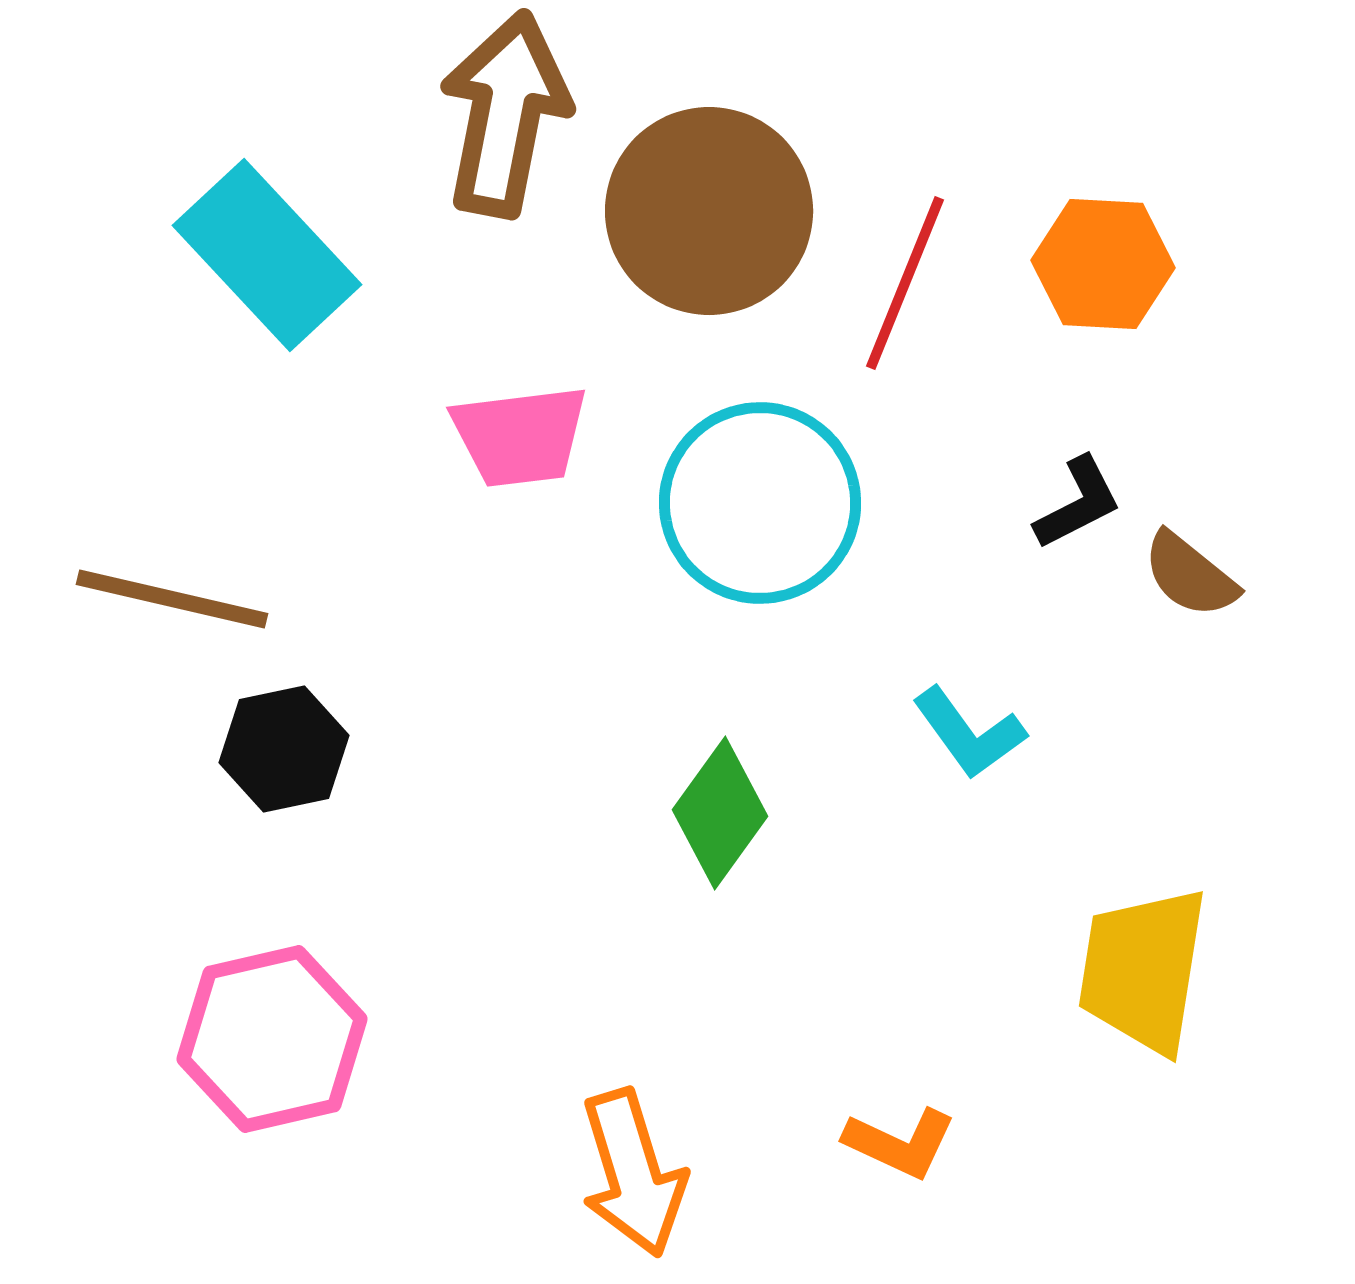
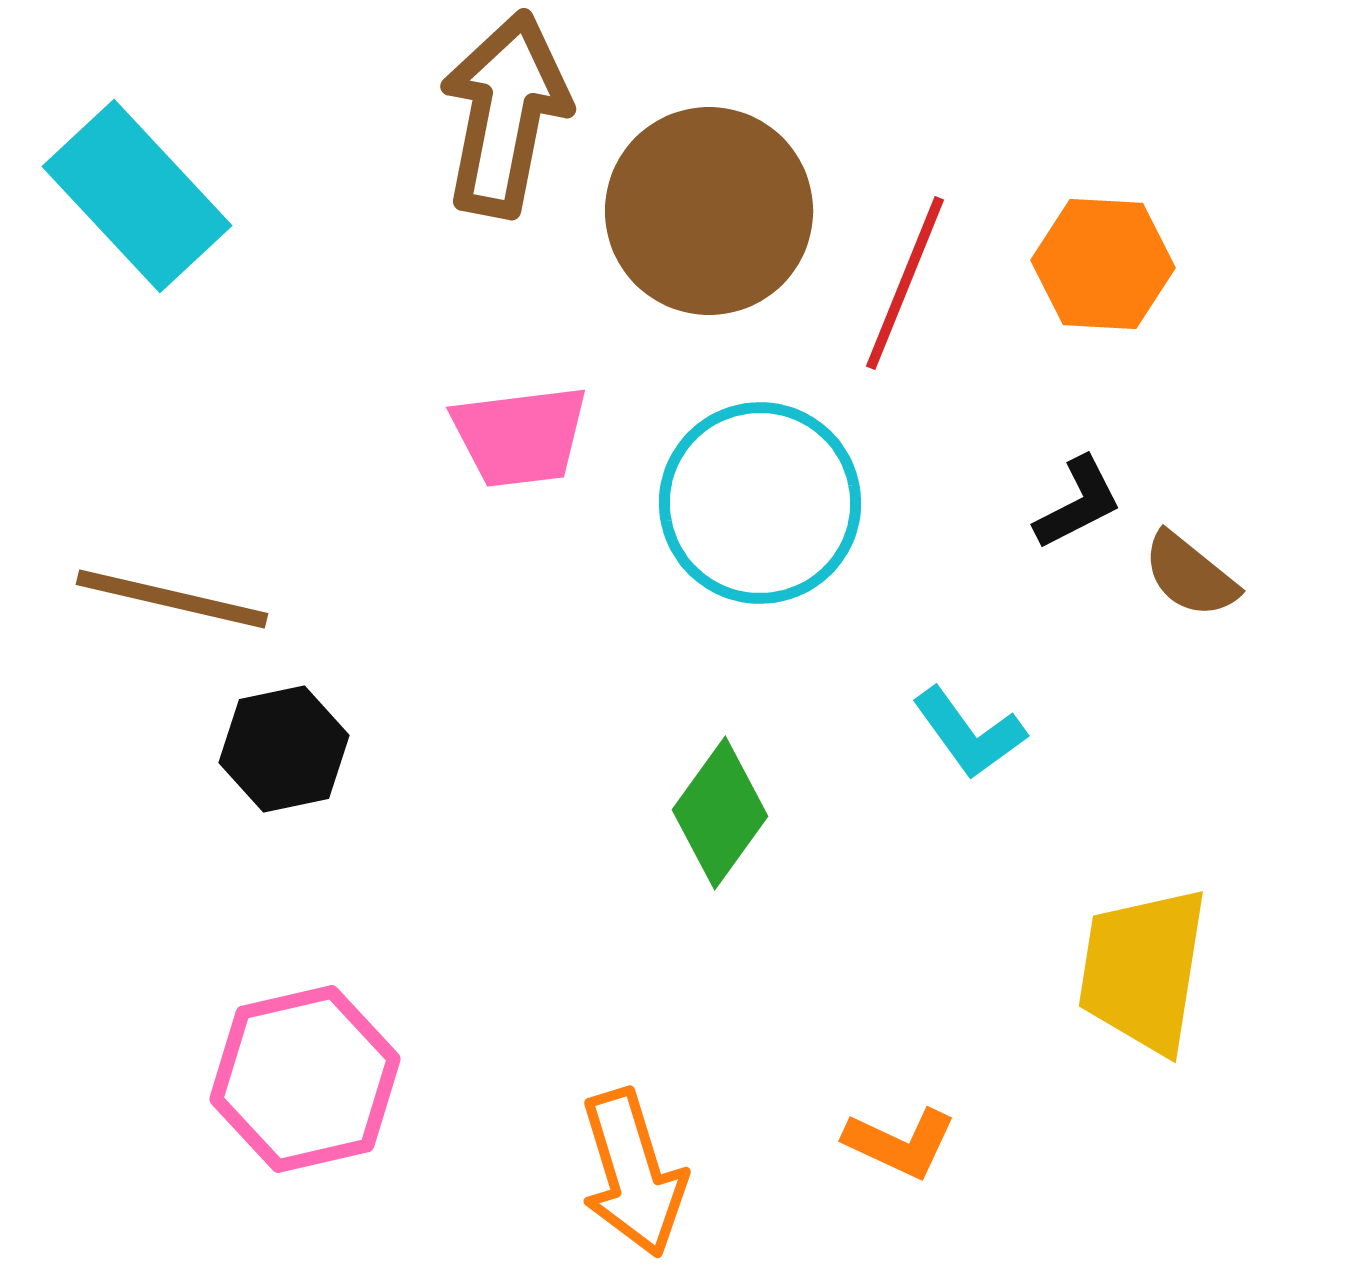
cyan rectangle: moved 130 px left, 59 px up
pink hexagon: moved 33 px right, 40 px down
